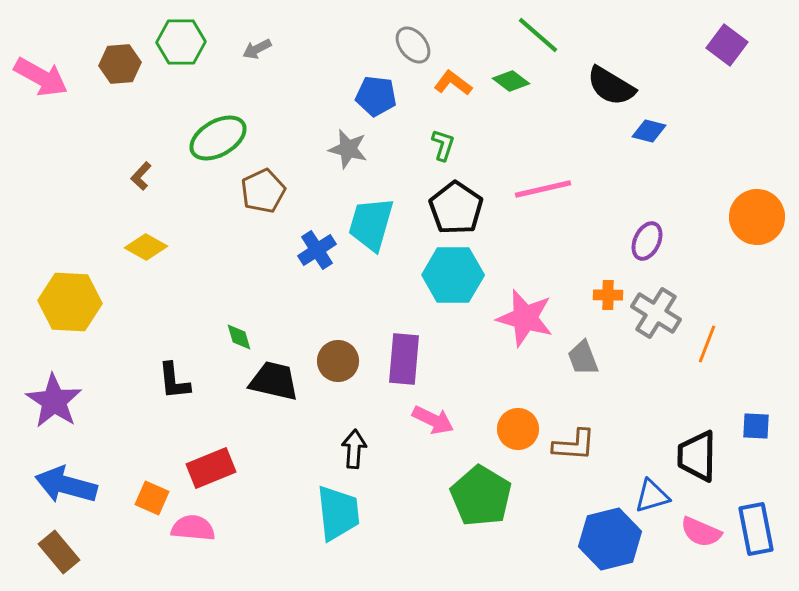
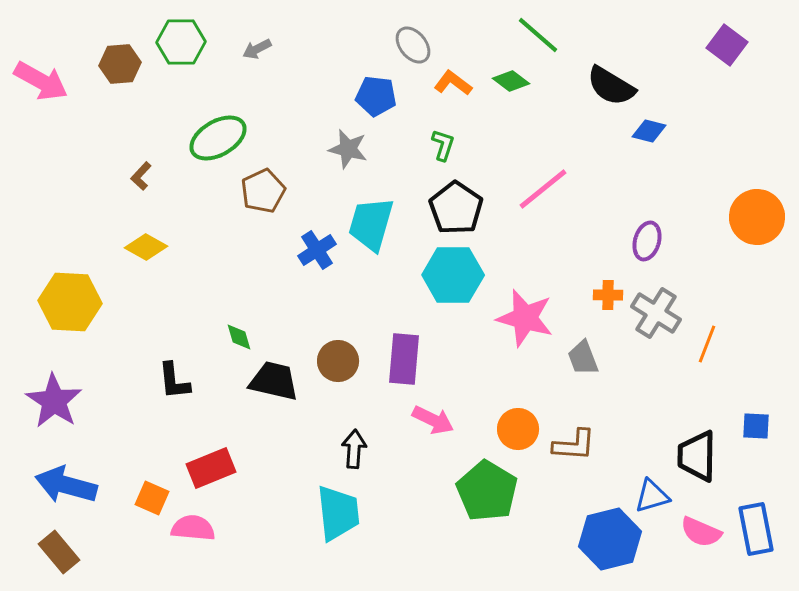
pink arrow at (41, 77): moved 4 px down
pink line at (543, 189): rotated 26 degrees counterclockwise
purple ellipse at (647, 241): rotated 9 degrees counterclockwise
green pentagon at (481, 496): moved 6 px right, 5 px up
